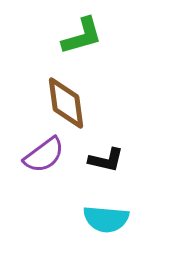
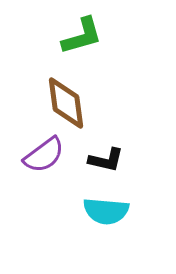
cyan semicircle: moved 8 px up
